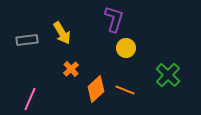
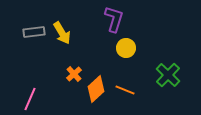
gray rectangle: moved 7 px right, 8 px up
orange cross: moved 3 px right, 5 px down
